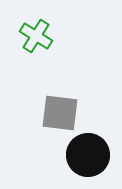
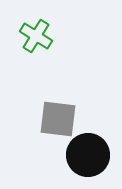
gray square: moved 2 px left, 6 px down
